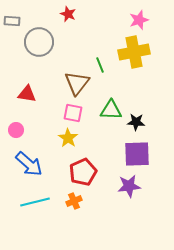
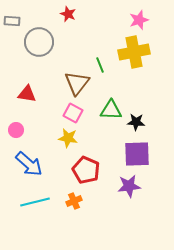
pink square: rotated 18 degrees clockwise
yellow star: rotated 24 degrees counterclockwise
red pentagon: moved 3 px right, 2 px up; rotated 24 degrees counterclockwise
